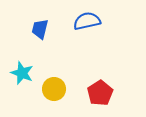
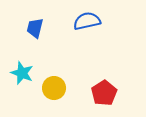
blue trapezoid: moved 5 px left, 1 px up
yellow circle: moved 1 px up
red pentagon: moved 4 px right
